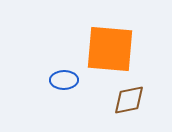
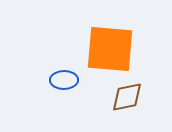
brown diamond: moved 2 px left, 3 px up
